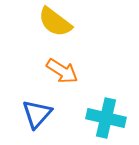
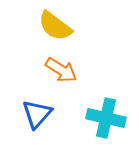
yellow semicircle: moved 4 px down
orange arrow: moved 1 px left, 1 px up
